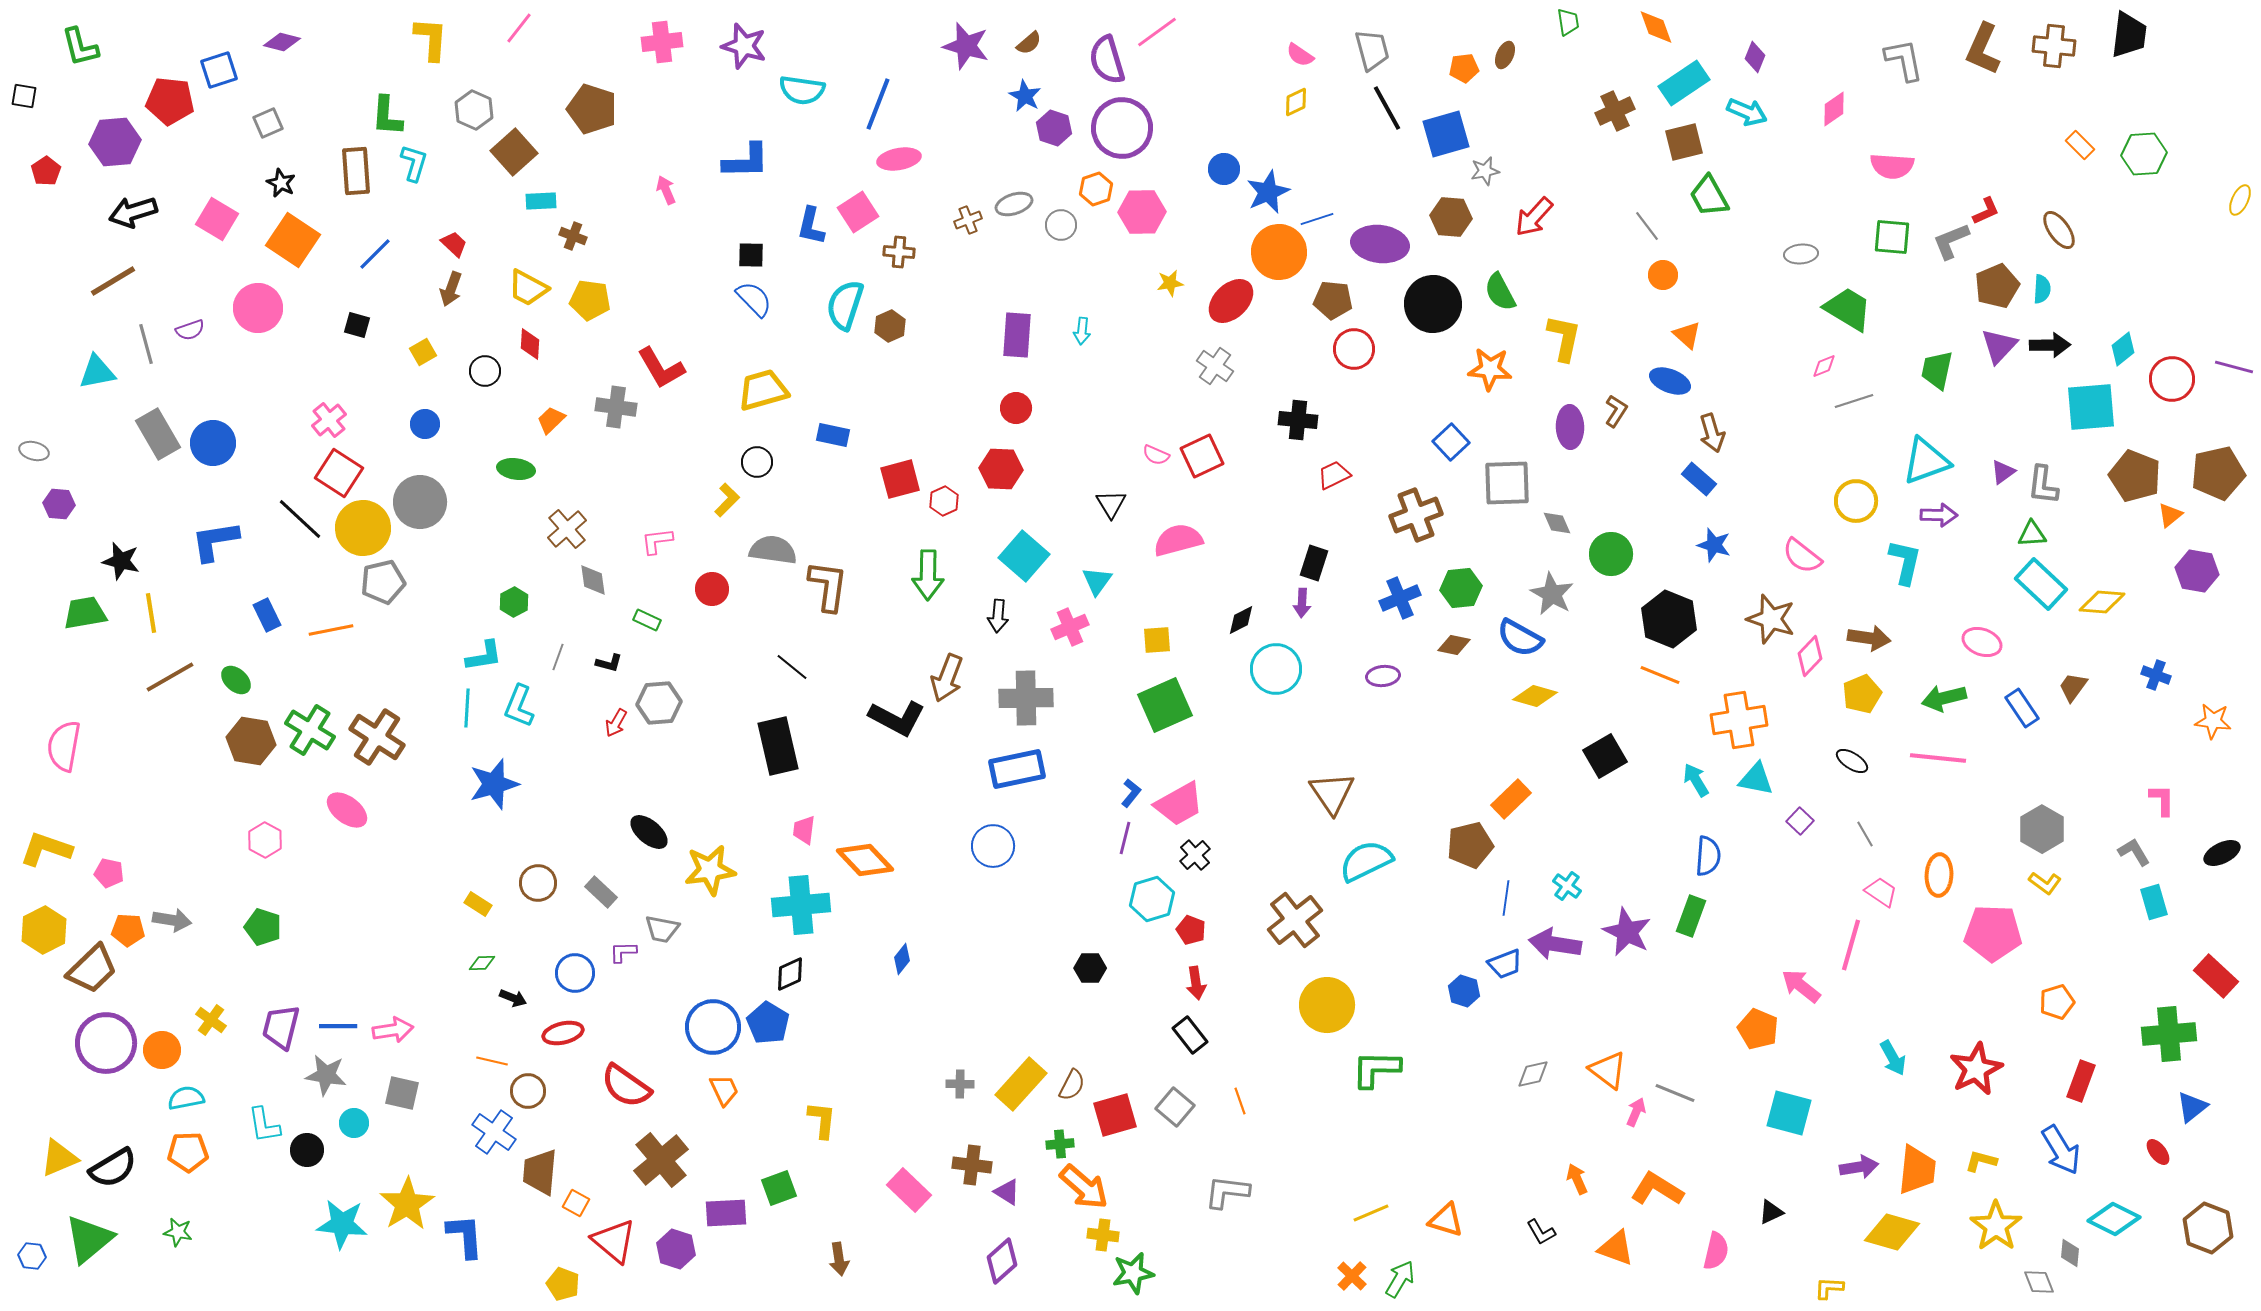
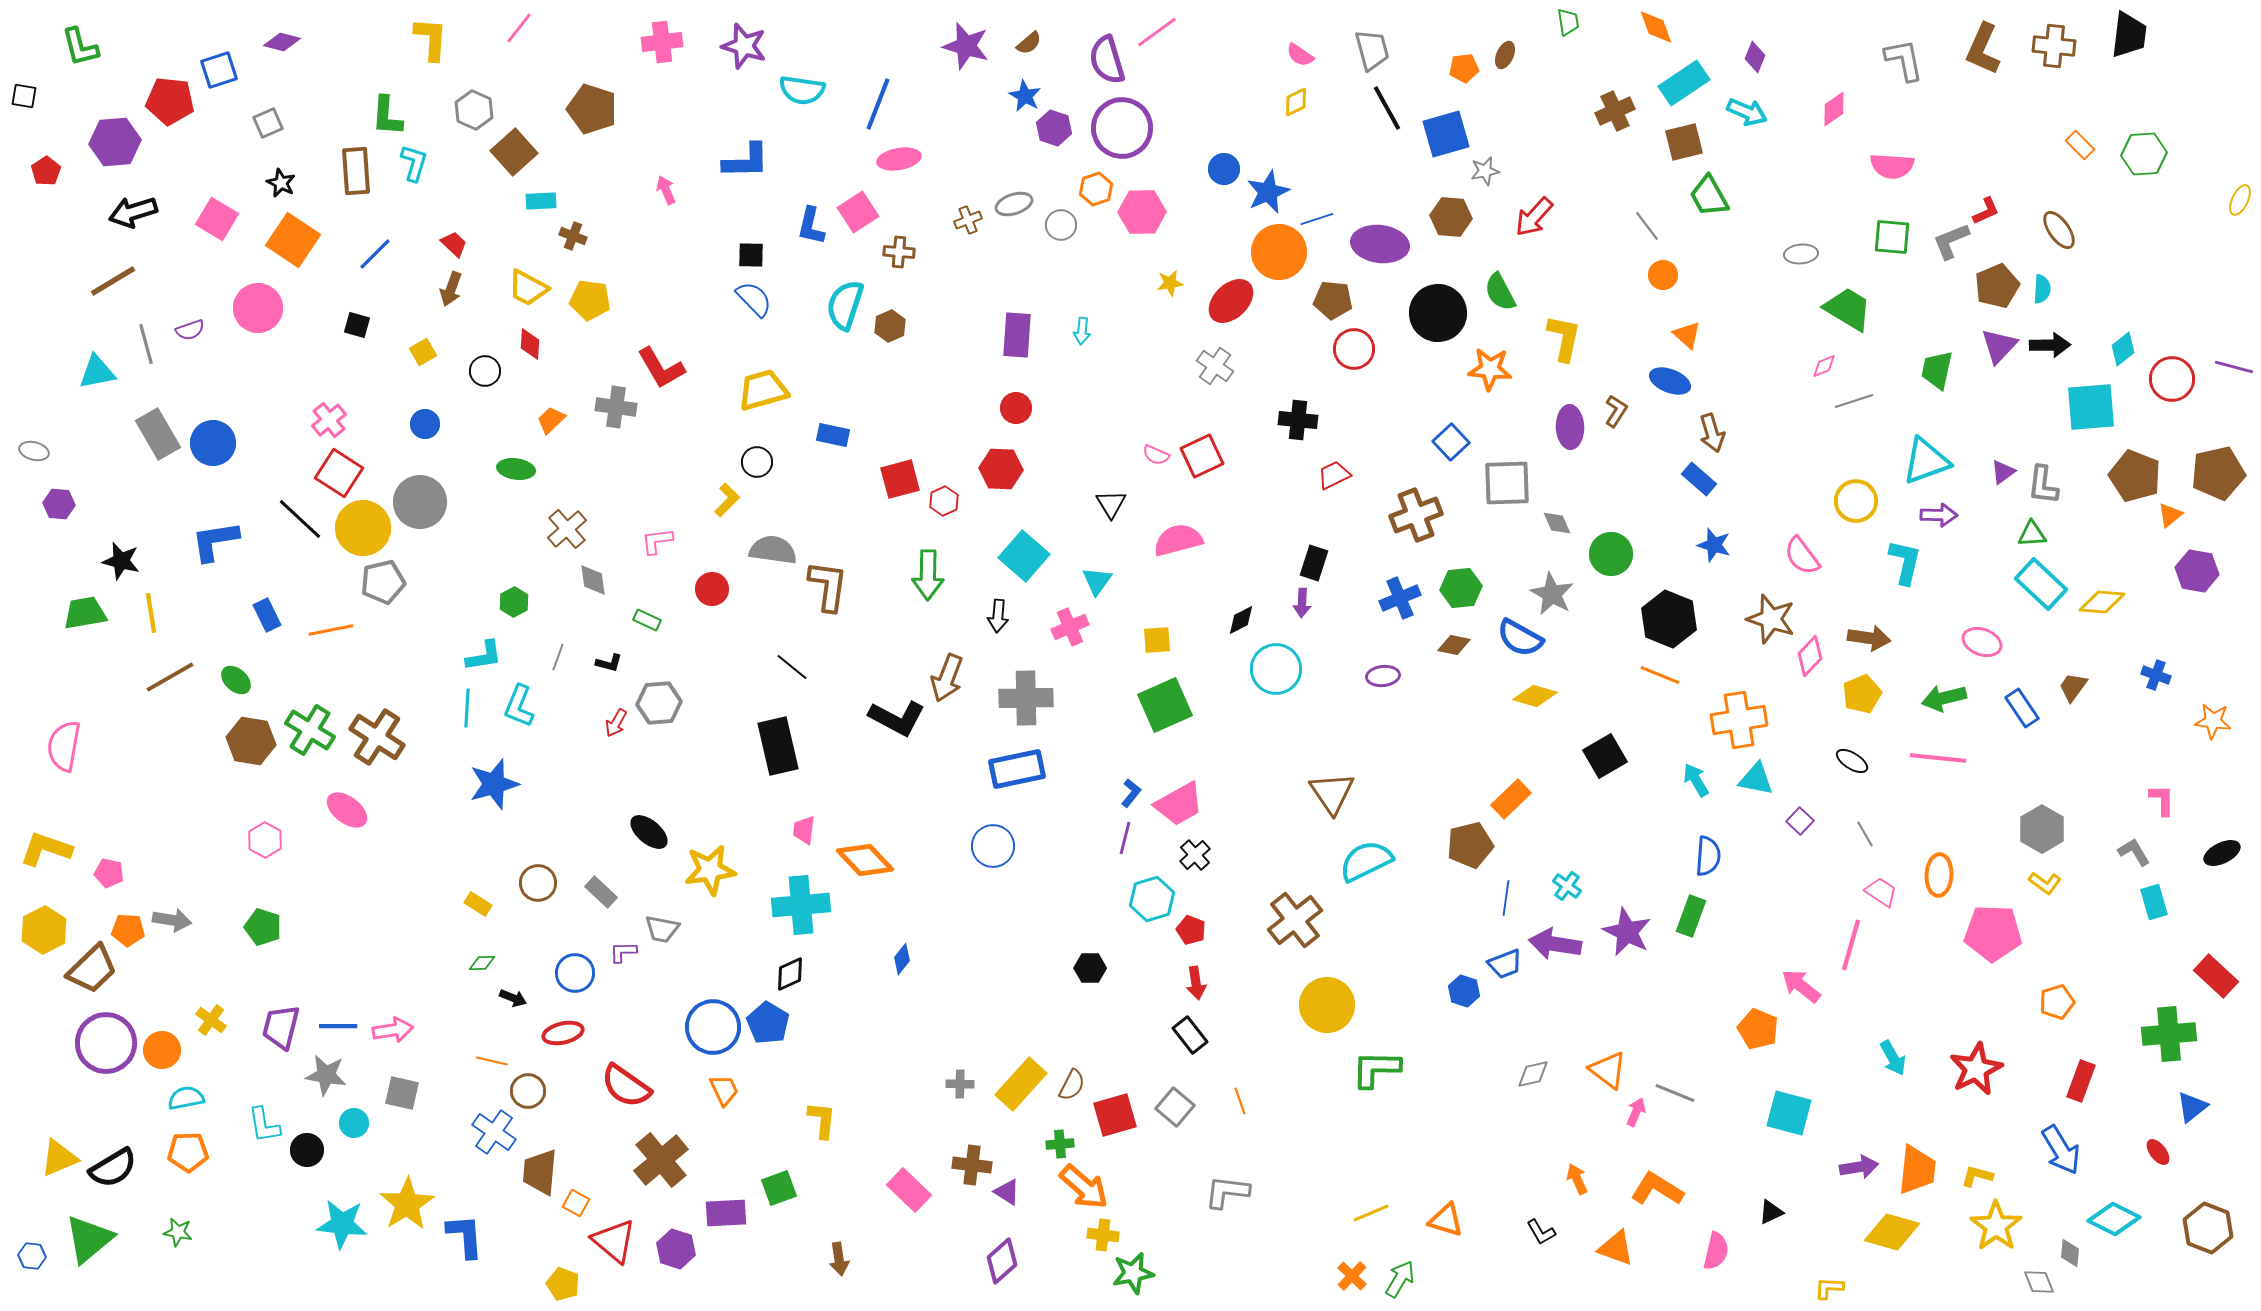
black circle at (1433, 304): moved 5 px right, 9 px down
pink semicircle at (1802, 556): rotated 15 degrees clockwise
yellow L-shape at (1981, 1161): moved 4 px left, 15 px down
